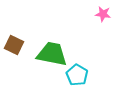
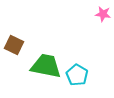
green trapezoid: moved 6 px left, 12 px down
